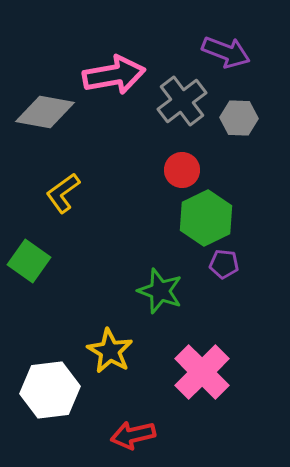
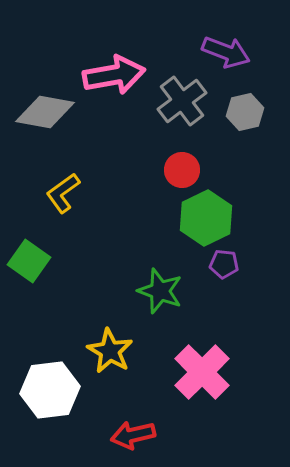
gray hexagon: moved 6 px right, 6 px up; rotated 15 degrees counterclockwise
